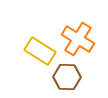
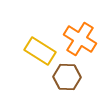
orange cross: moved 2 px right
